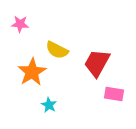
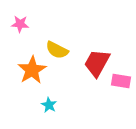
orange star: moved 2 px up
pink rectangle: moved 7 px right, 13 px up
